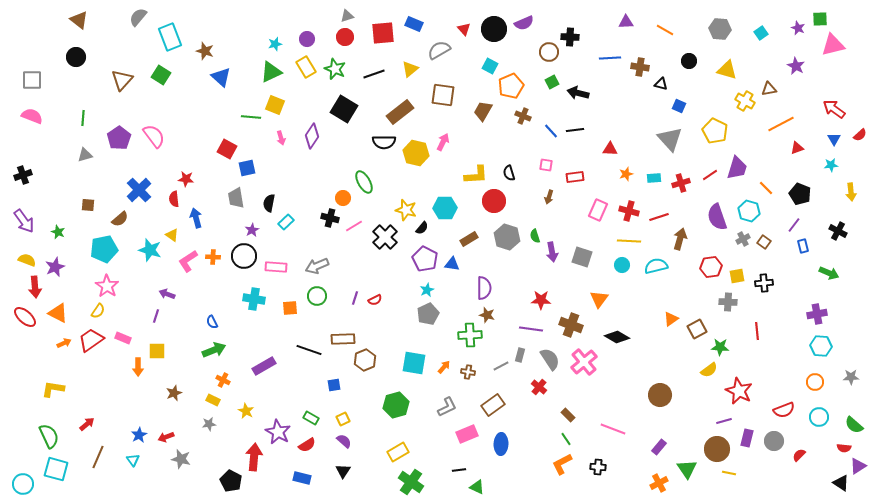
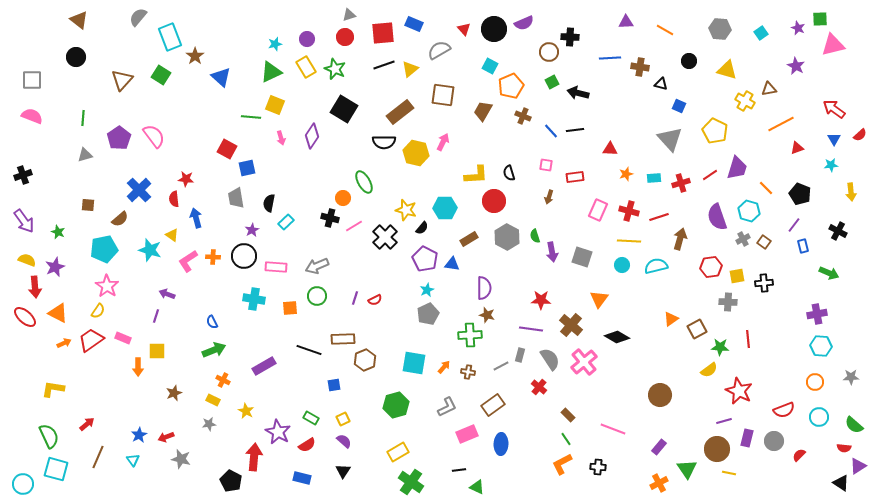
gray triangle at (347, 16): moved 2 px right, 1 px up
brown star at (205, 51): moved 10 px left, 5 px down; rotated 18 degrees clockwise
black line at (374, 74): moved 10 px right, 9 px up
gray hexagon at (507, 237): rotated 10 degrees clockwise
brown cross at (571, 325): rotated 20 degrees clockwise
red line at (757, 331): moved 9 px left, 8 px down
